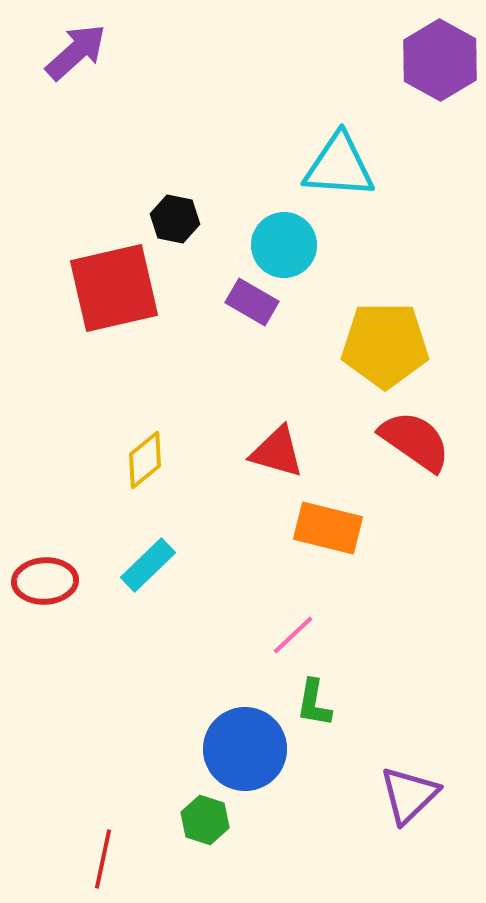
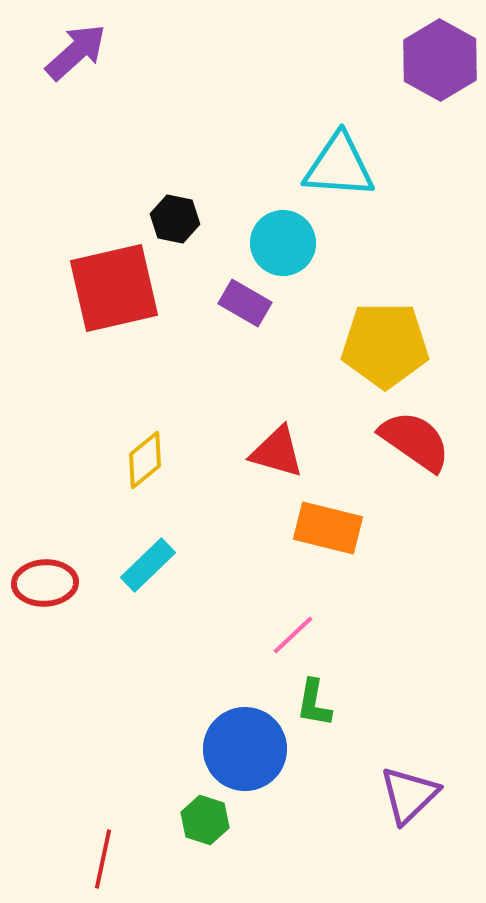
cyan circle: moved 1 px left, 2 px up
purple rectangle: moved 7 px left, 1 px down
red ellipse: moved 2 px down
